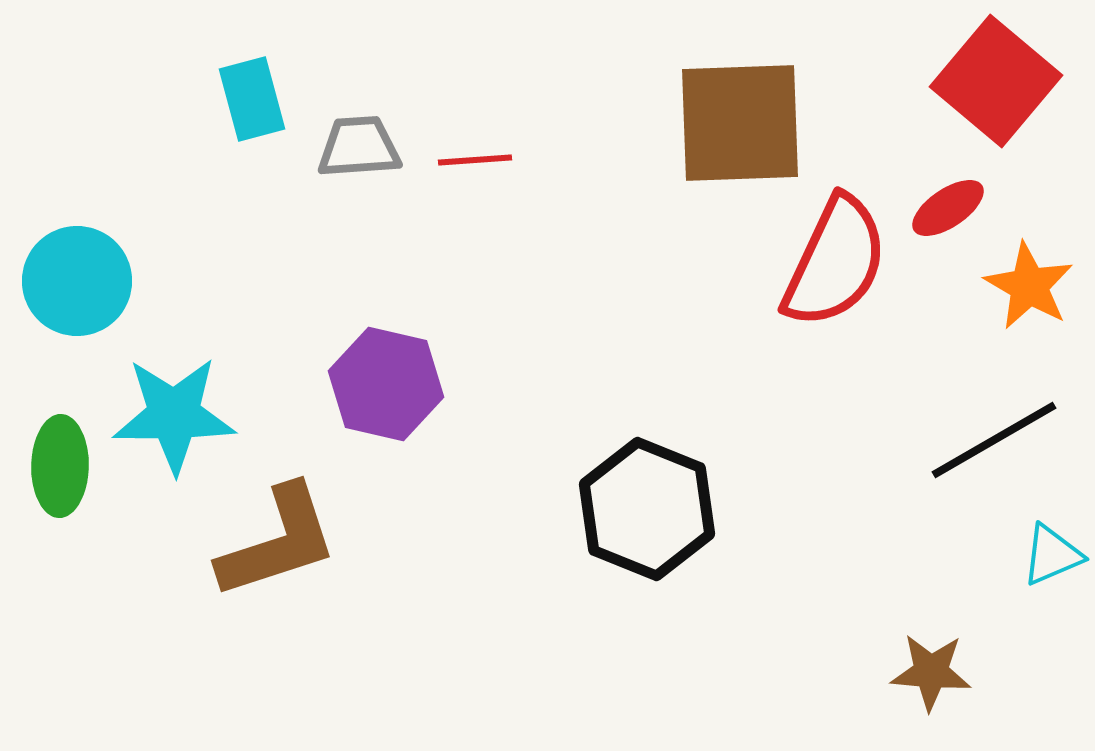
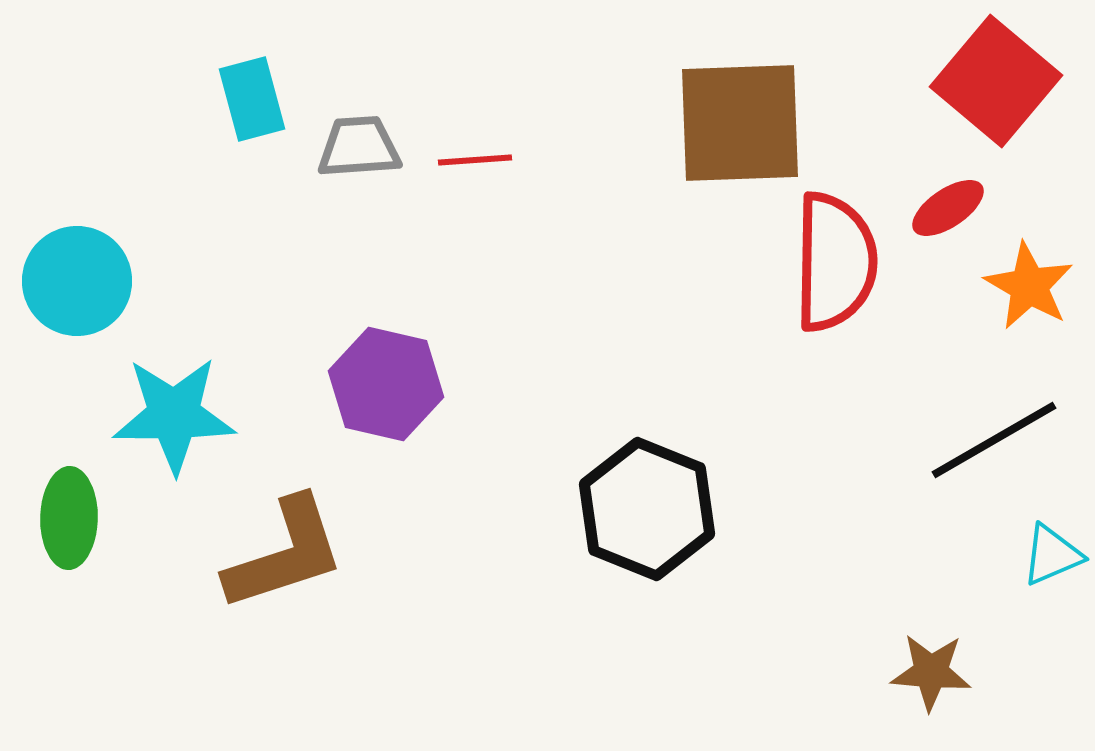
red semicircle: rotated 24 degrees counterclockwise
green ellipse: moved 9 px right, 52 px down
brown L-shape: moved 7 px right, 12 px down
